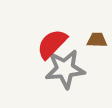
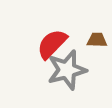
gray star: moved 2 px right, 1 px down; rotated 9 degrees counterclockwise
